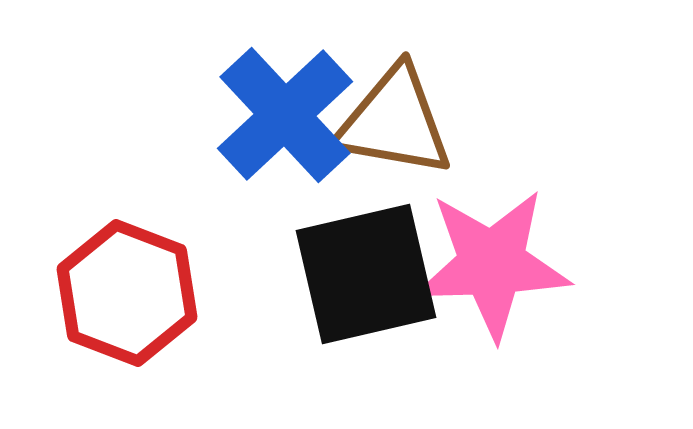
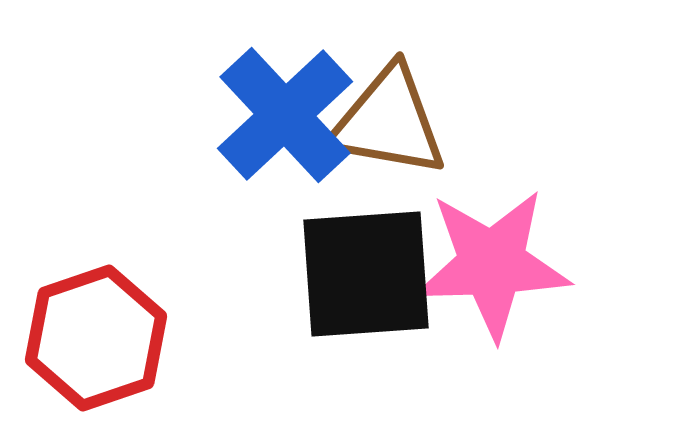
brown triangle: moved 6 px left
black square: rotated 9 degrees clockwise
red hexagon: moved 31 px left, 45 px down; rotated 20 degrees clockwise
